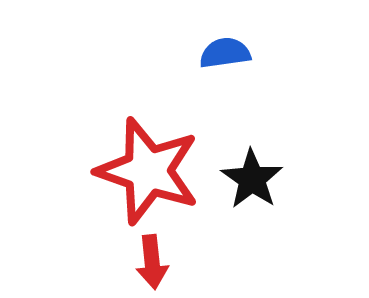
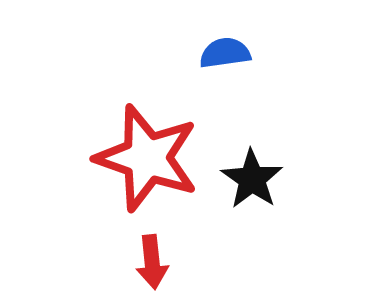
red star: moved 1 px left, 13 px up
